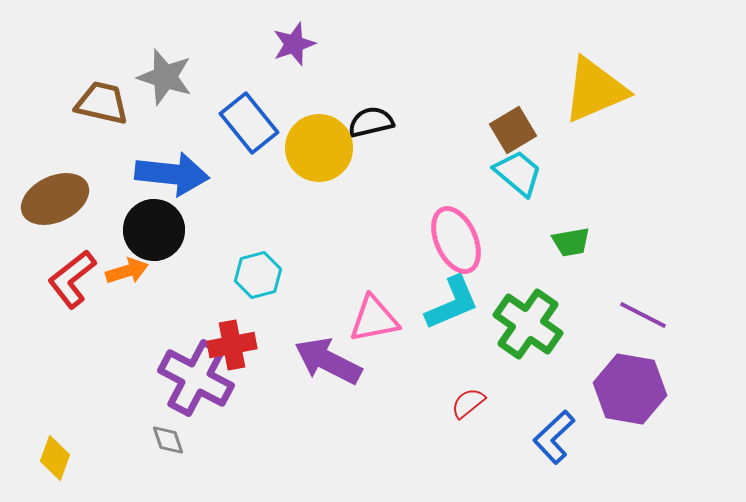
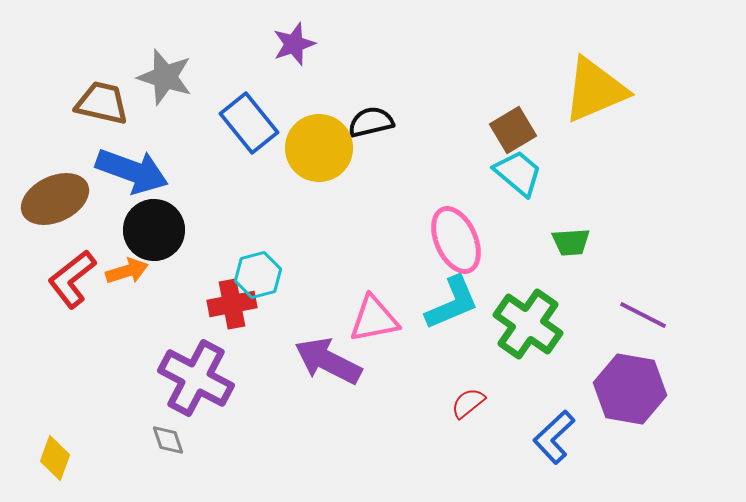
blue arrow: moved 40 px left, 3 px up; rotated 14 degrees clockwise
green trapezoid: rotated 6 degrees clockwise
red cross: moved 41 px up
